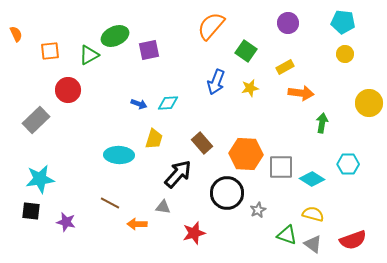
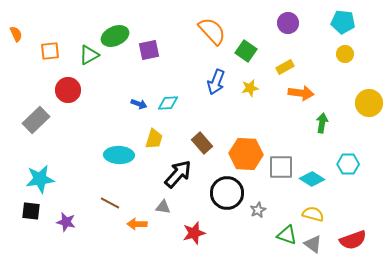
orange semicircle at (211, 26): moved 1 px right, 5 px down; rotated 96 degrees clockwise
